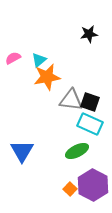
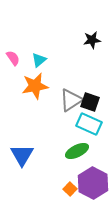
black star: moved 3 px right, 6 px down
pink semicircle: rotated 84 degrees clockwise
orange star: moved 12 px left, 9 px down
gray triangle: rotated 40 degrees counterclockwise
cyan rectangle: moved 1 px left
blue triangle: moved 4 px down
purple hexagon: moved 2 px up
